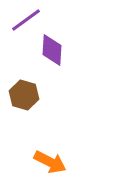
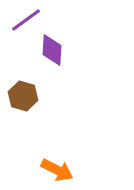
brown hexagon: moved 1 px left, 1 px down
orange arrow: moved 7 px right, 8 px down
